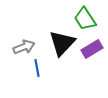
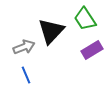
black triangle: moved 11 px left, 12 px up
purple rectangle: moved 1 px down
blue line: moved 11 px left, 7 px down; rotated 12 degrees counterclockwise
